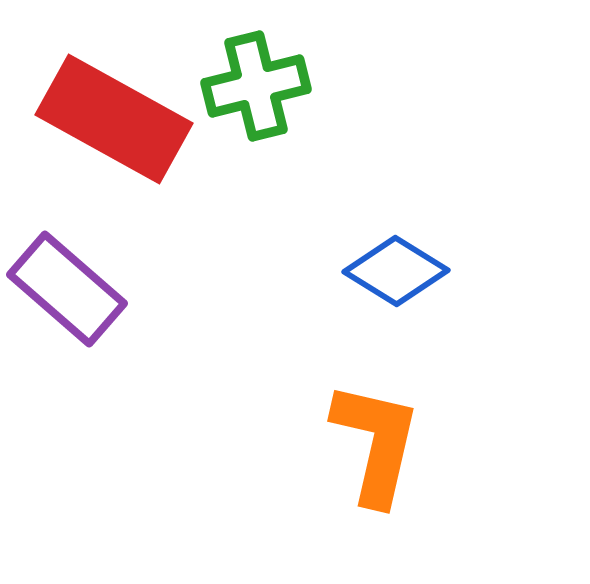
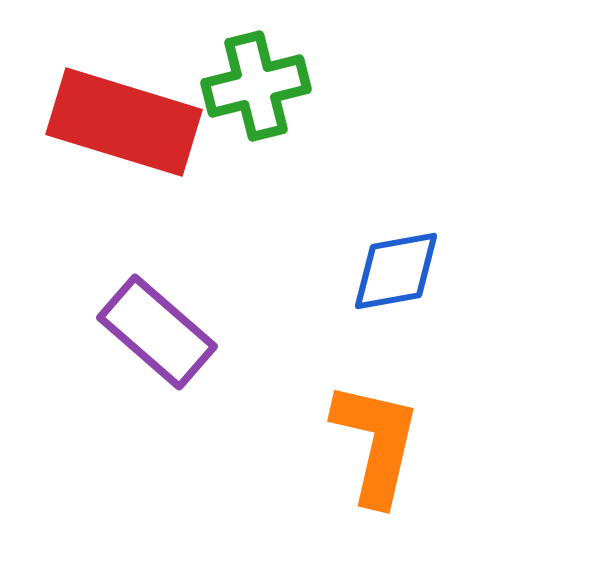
red rectangle: moved 10 px right, 3 px down; rotated 12 degrees counterclockwise
blue diamond: rotated 42 degrees counterclockwise
purple rectangle: moved 90 px right, 43 px down
